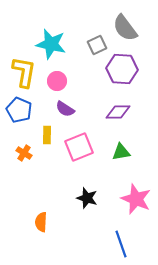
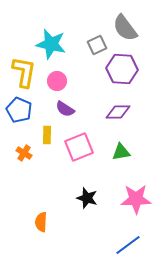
pink star: rotated 24 degrees counterclockwise
blue line: moved 7 px right, 1 px down; rotated 72 degrees clockwise
